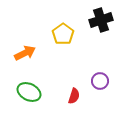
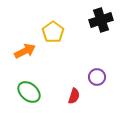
yellow pentagon: moved 10 px left, 2 px up
orange arrow: moved 2 px up
purple circle: moved 3 px left, 4 px up
green ellipse: rotated 15 degrees clockwise
